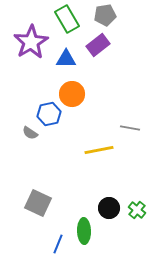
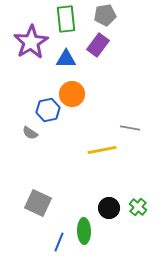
green rectangle: moved 1 px left; rotated 24 degrees clockwise
purple rectangle: rotated 15 degrees counterclockwise
blue hexagon: moved 1 px left, 4 px up
yellow line: moved 3 px right
green cross: moved 1 px right, 3 px up
blue line: moved 1 px right, 2 px up
